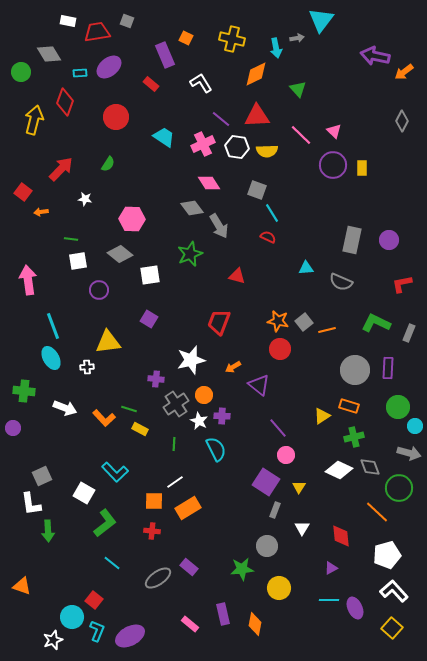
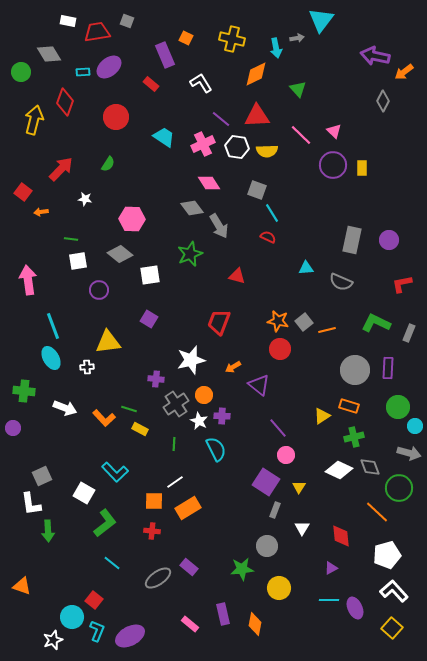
cyan rectangle at (80, 73): moved 3 px right, 1 px up
gray diamond at (402, 121): moved 19 px left, 20 px up
